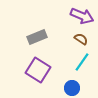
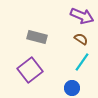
gray rectangle: rotated 36 degrees clockwise
purple square: moved 8 px left; rotated 20 degrees clockwise
